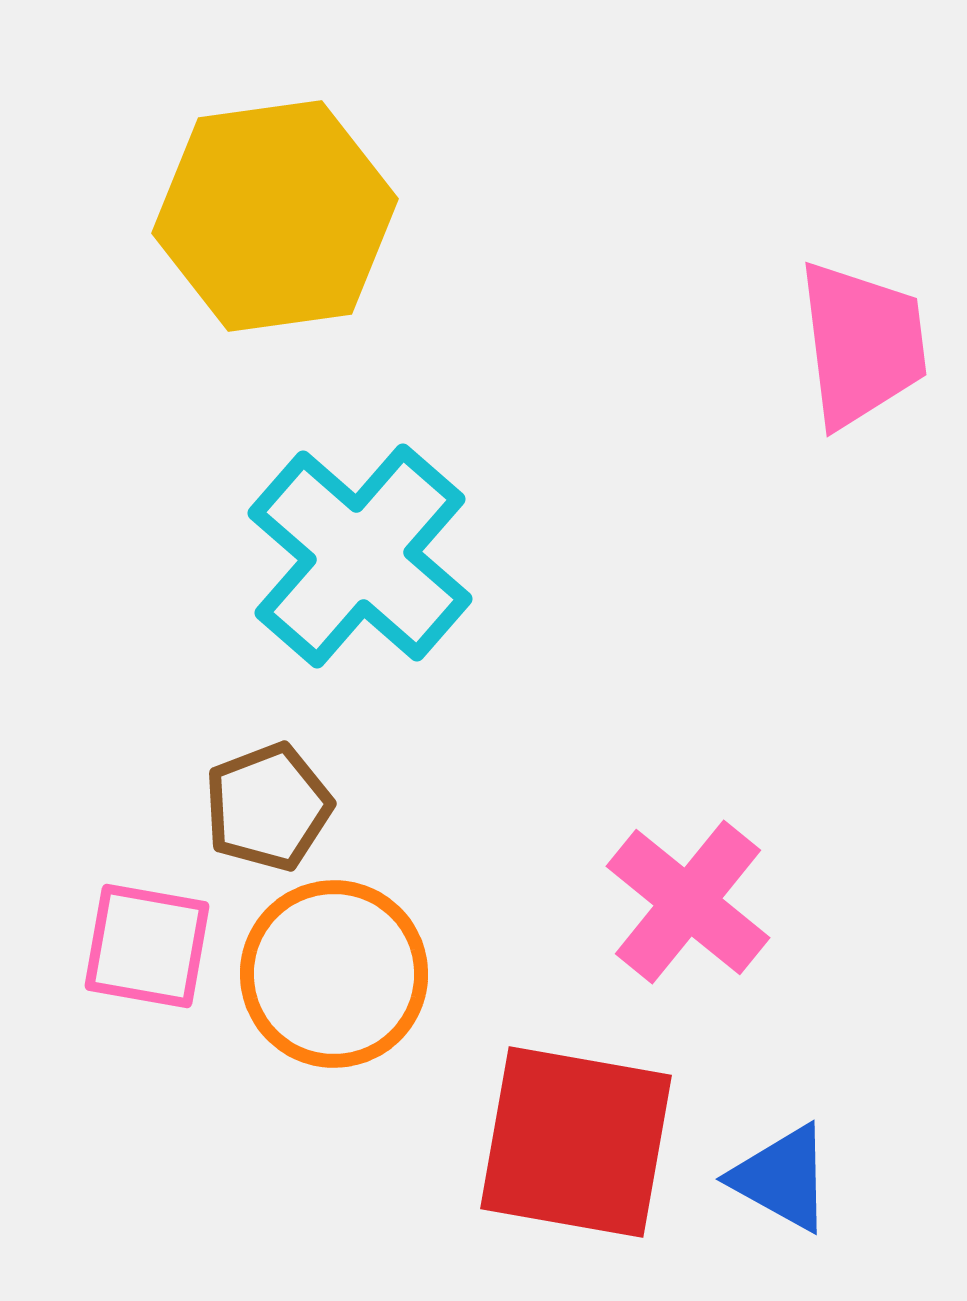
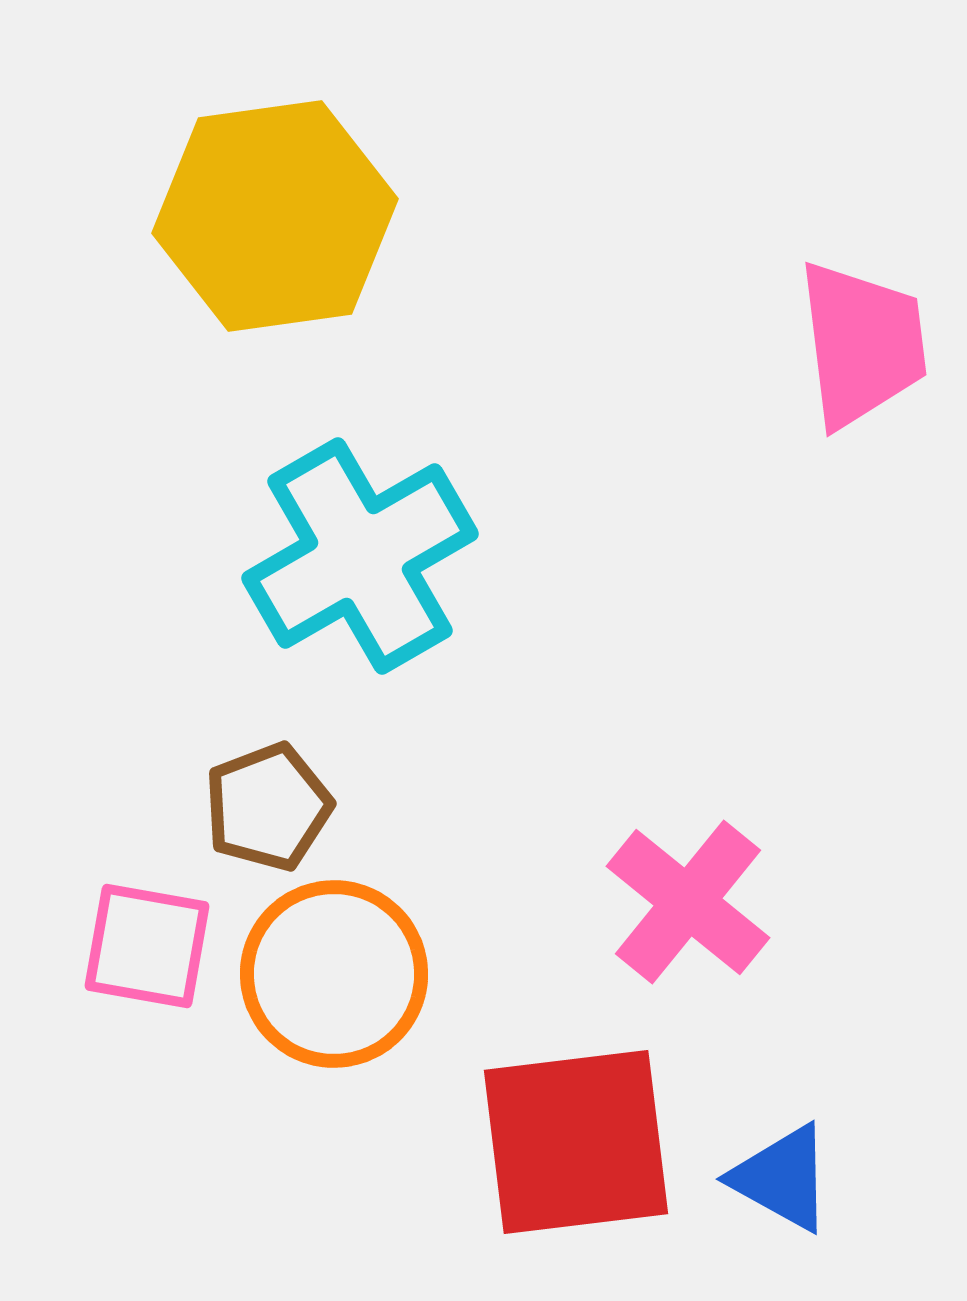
cyan cross: rotated 19 degrees clockwise
red square: rotated 17 degrees counterclockwise
